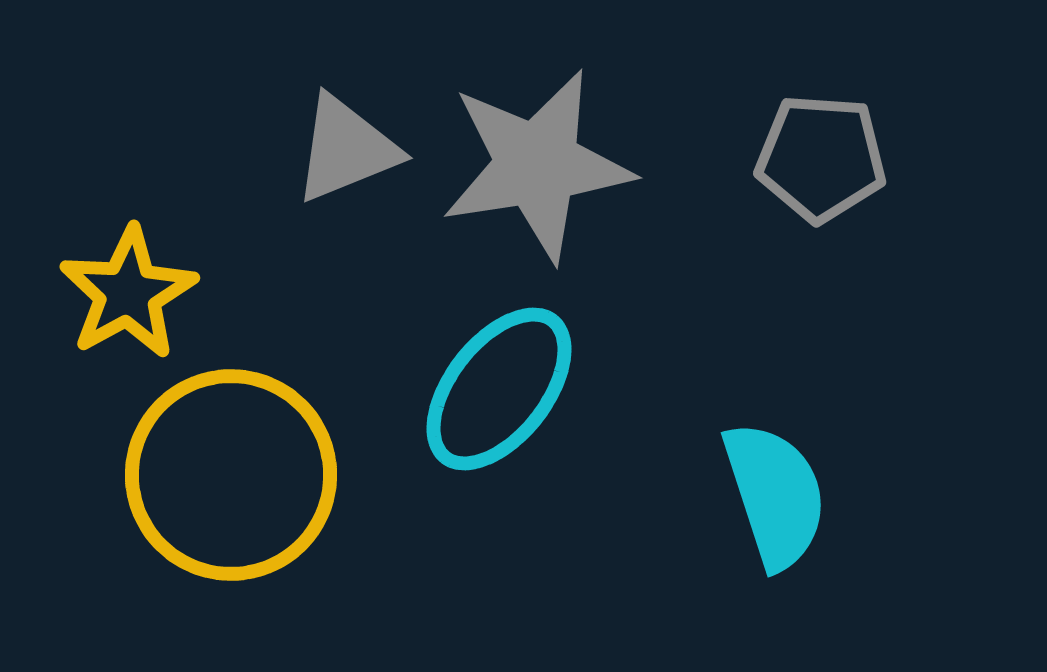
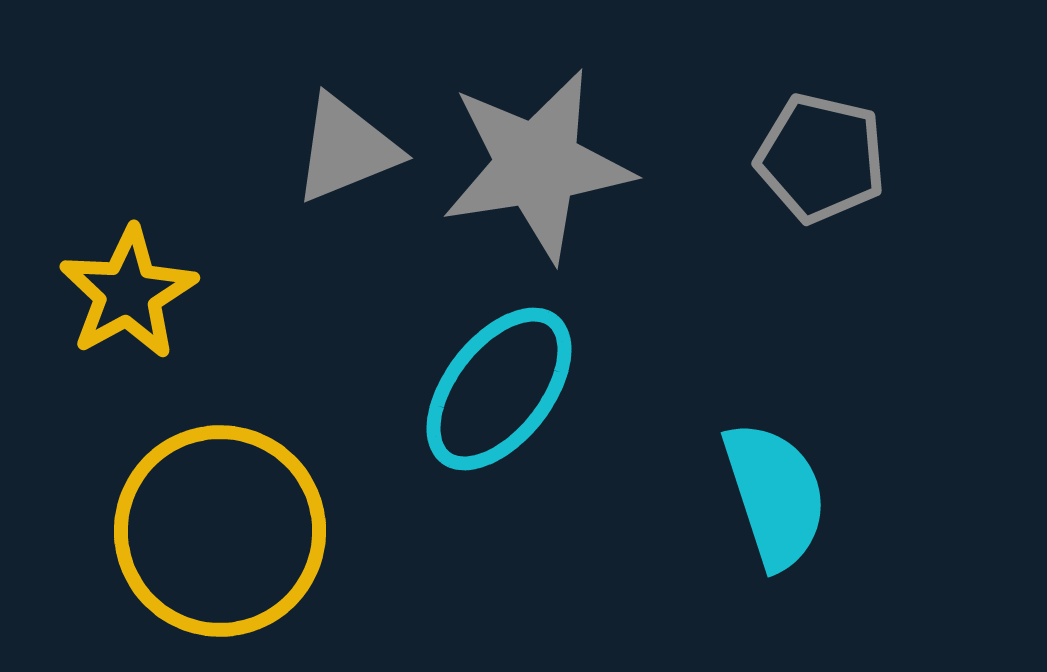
gray pentagon: rotated 9 degrees clockwise
yellow circle: moved 11 px left, 56 px down
